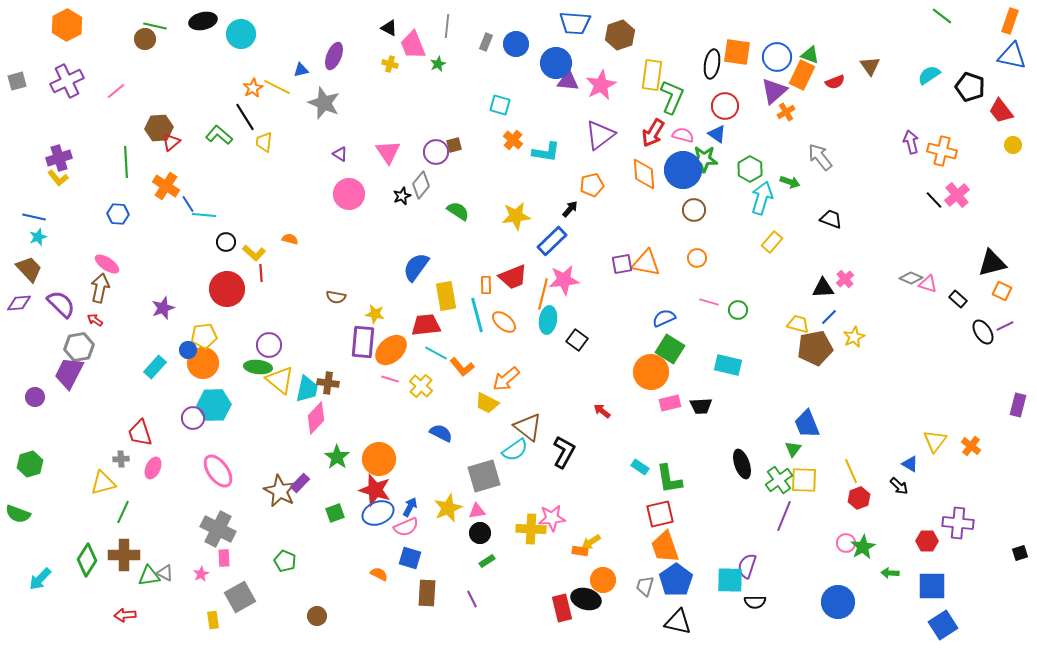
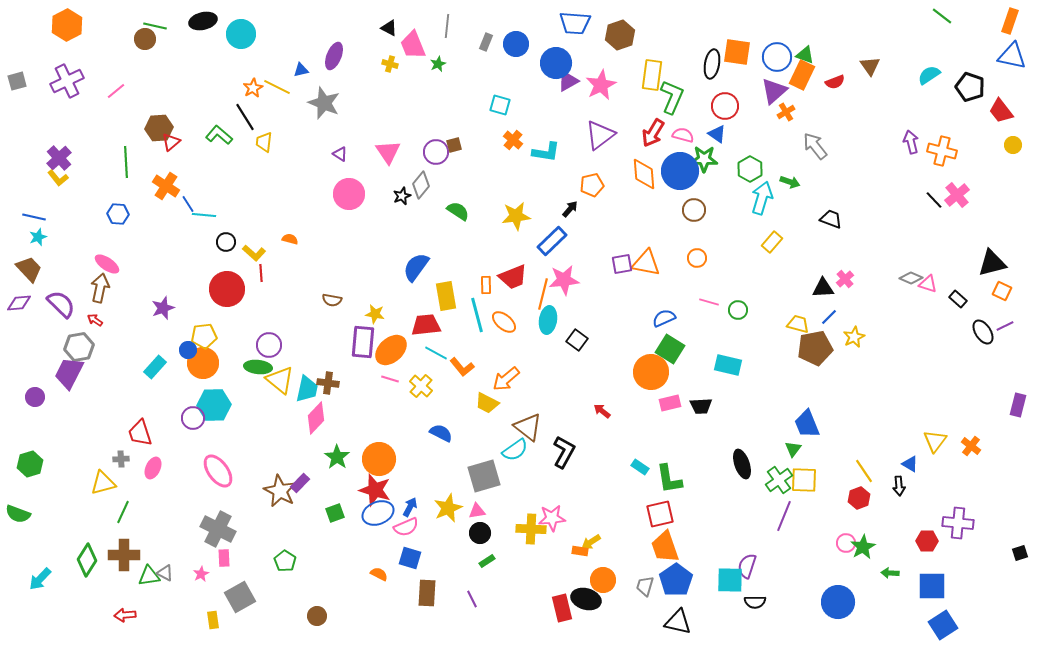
green triangle at (810, 55): moved 5 px left
purple triangle at (568, 81): rotated 35 degrees counterclockwise
gray arrow at (820, 157): moved 5 px left, 11 px up
purple cross at (59, 158): rotated 25 degrees counterclockwise
blue circle at (683, 170): moved 3 px left, 1 px down
brown semicircle at (336, 297): moved 4 px left, 3 px down
yellow line at (851, 471): moved 13 px right; rotated 10 degrees counterclockwise
black arrow at (899, 486): rotated 42 degrees clockwise
green pentagon at (285, 561): rotated 10 degrees clockwise
